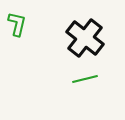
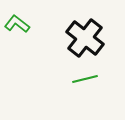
green L-shape: rotated 65 degrees counterclockwise
